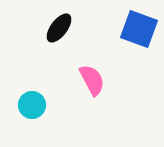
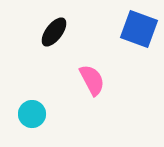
black ellipse: moved 5 px left, 4 px down
cyan circle: moved 9 px down
